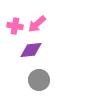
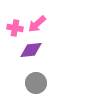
pink cross: moved 2 px down
gray circle: moved 3 px left, 3 px down
